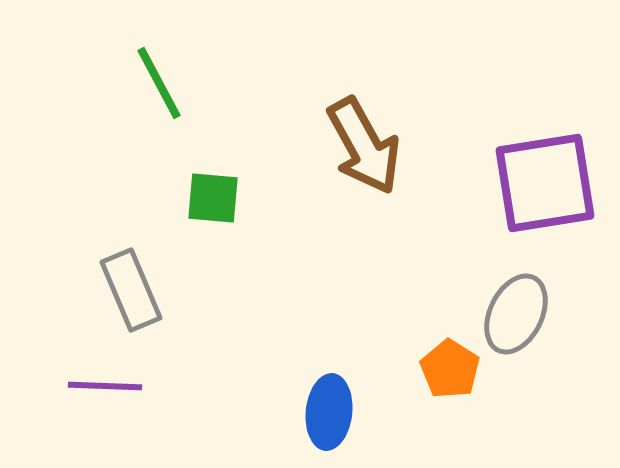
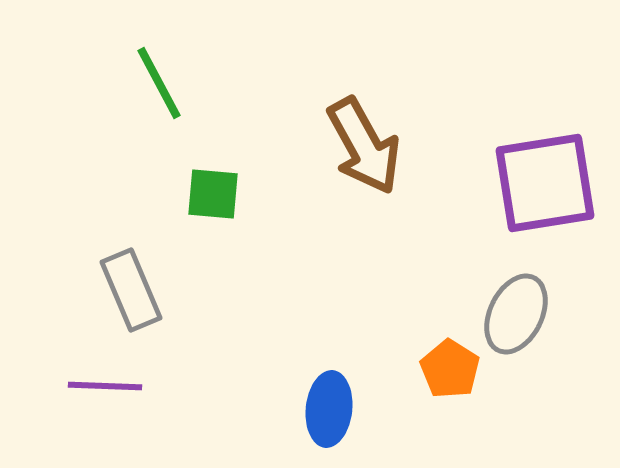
green square: moved 4 px up
blue ellipse: moved 3 px up
